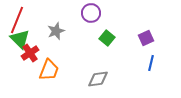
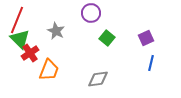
gray star: rotated 24 degrees counterclockwise
